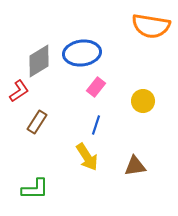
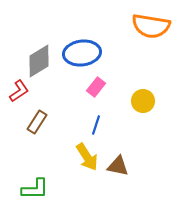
brown triangle: moved 17 px left; rotated 20 degrees clockwise
